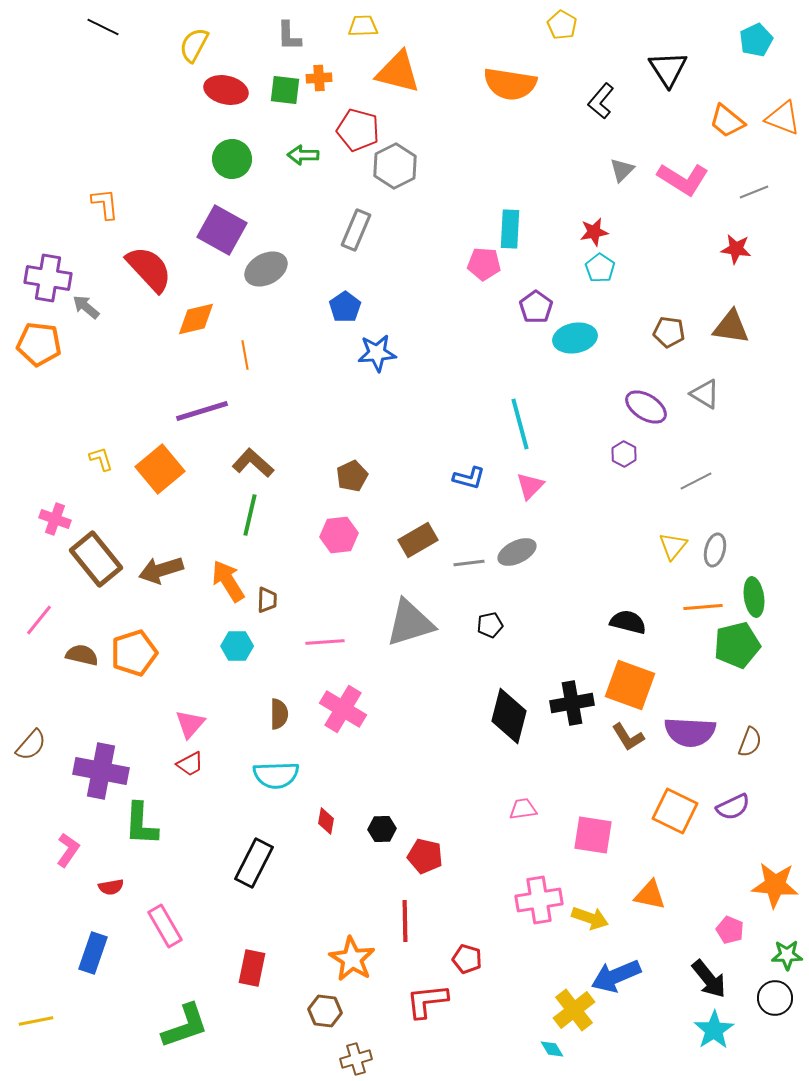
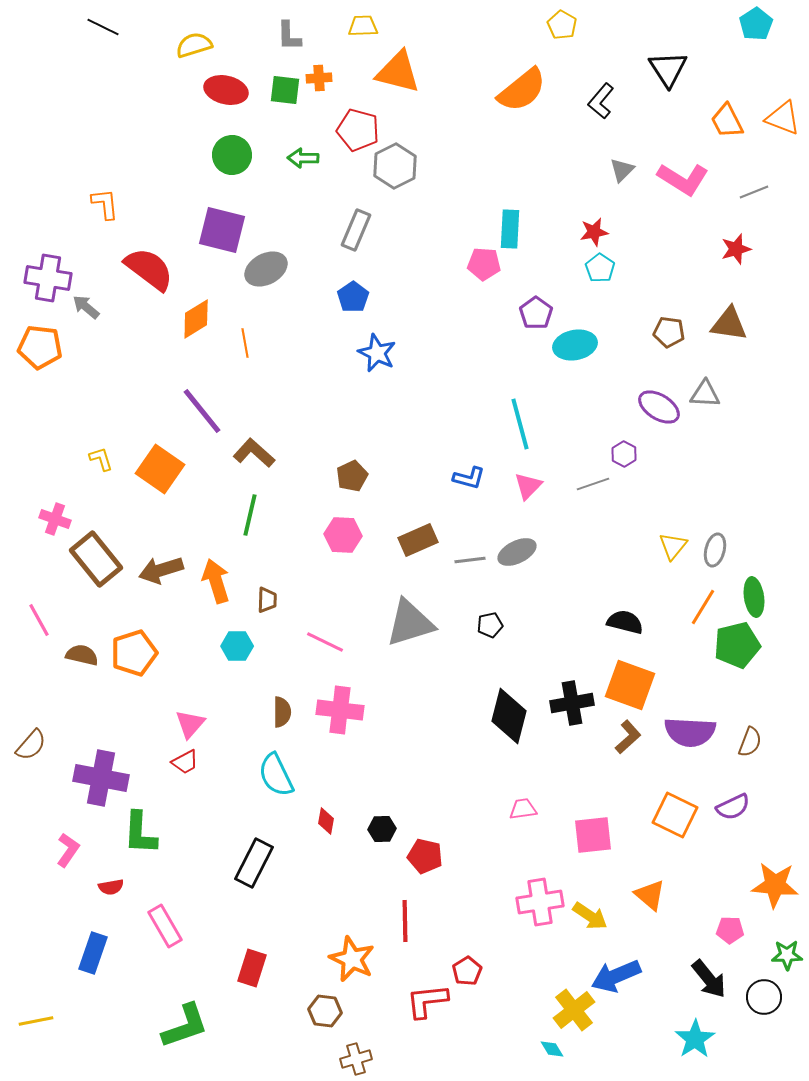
cyan pentagon at (756, 40): moved 16 px up; rotated 8 degrees counterclockwise
yellow semicircle at (194, 45): rotated 45 degrees clockwise
orange semicircle at (510, 84): moved 12 px right, 6 px down; rotated 48 degrees counterclockwise
orange trapezoid at (727, 121): rotated 24 degrees clockwise
green arrow at (303, 155): moved 3 px down
green circle at (232, 159): moved 4 px up
purple square at (222, 230): rotated 15 degrees counterclockwise
red star at (736, 249): rotated 24 degrees counterclockwise
red semicircle at (149, 269): rotated 10 degrees counterclockwise
blue pentagon at (345, 307): moved 8 px right, 10 px up
purple pentagon at (536, 307): moved 6 px down
orange diamond at (196, 319): rotated 18 degrees counterclockwise
brown triangle at (731, 327): moved 2 px left, 3 px up
cyan ellipse at (575, 338): moved 7 px down
orange pentagon at (39, 344): moved 1 px right, 3 px down
blue star at (377, 353): rotated 30 degrees clockwise
orange line at (245, 355): moved 12 px up
gray triangle at (705, 394): rotated 28 degrees counterclockwise
purple ellipse at (646, 407): moved 13 px right
purple line at (202, 411): rotated 68 degrees clockwise
brown L-shape at (253, 463): moved 1 px right, 10 px up
orange square at (160, 469): rotated 15 degrees counterclockwise
gray line at (696, 481): moved 103 px left, 3 px down; rotated 8 degrees clockwise
pink triangle at (530, 486): moved 2 px left
pink hexagon at (339, 535): moved 4 px right; rotated 9 degrees clockwise
brown rectangle at (418, 540): rotated 6 degrees clockwise
gray line at (469, 563): moved 1 px right, 3 px up
orange arrow at (228, 581): moved 12 px left; rotated 15 degrees clockwise
orange line at (703, 607): rotated 54 degrees counterclockwise
pink line at (39, 620): rotated 68 degrees counterclockwise
black semicircle at (628, 622): moved 3 px left
pink line at (325, 642): rotated 30 degrees clockwise
pink cross at (343, 709): moved 3 px left, 1 px down; rotated 24 degrees counterclockwise
brown semicircle at (279, 714): moved 3 px right, 2 px up
brown L-shape at (628, 737): rotated 100 degrees counterclockwise
red trapezoid at (190, 764): moved 5 px left, 2 px up
purple cross at (101, 771): moved 7 px down
cyan semicircle at (276, 775): rotated 66 degrees clockwise
orange square at (675, 811): moved 4 px down
green L-shape at (141, 824): moved 1 px left, 9 px down
pink square at (593, 835): rotated 15 degrees counterclockwise
orange triangle at (650, 895): rotated 28 degrees clockwise
pink cross at (539, 900): moved 1 px right, 2 px down
yellow arrow at (590, 918): moved 2 px up; rotated 15 degrees clockwise
pink pentagon at (730, 930): rotated 20 degrees counterclockwise
orange star at (352, 959): rotated 6 degrees counterclockwise
red pentagon at (467, 959): moved 12 px down; rotated 24 degrees clockwise
red rectangle at (252, 968): rotated 6 degrees clockwise
black circle at (775, 998): moved 11 px left, 1 px up
cyan star at (714, 1030): moved 19 px left, 9 px down
